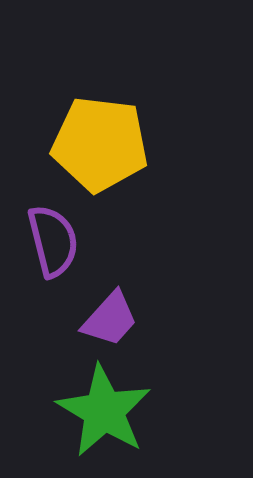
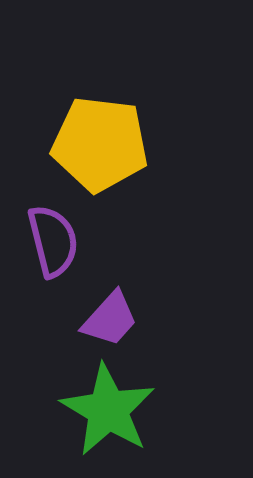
green star: moved 4 px right, 1 px up
